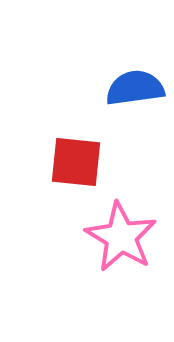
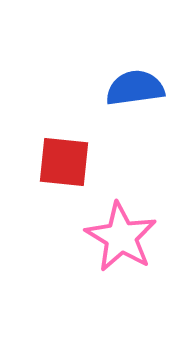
red square: moved 12 px left
